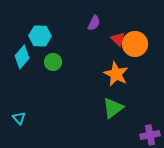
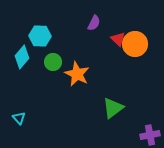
orange star: moved 39 px left
